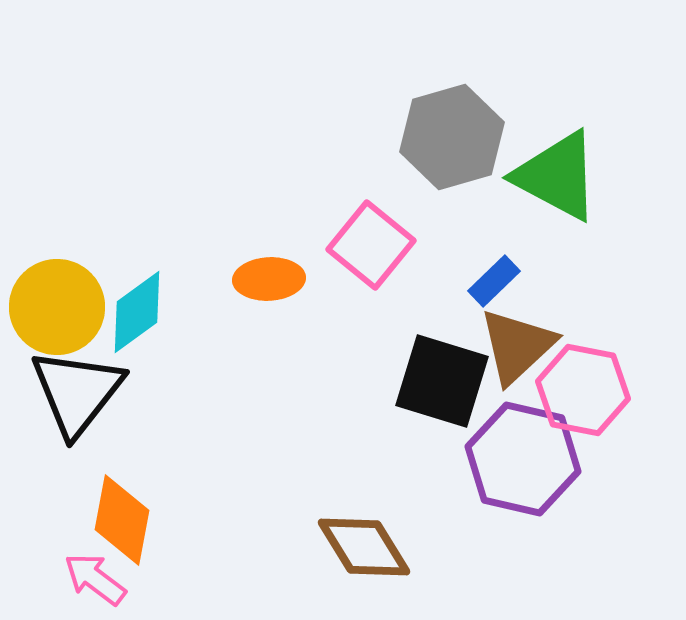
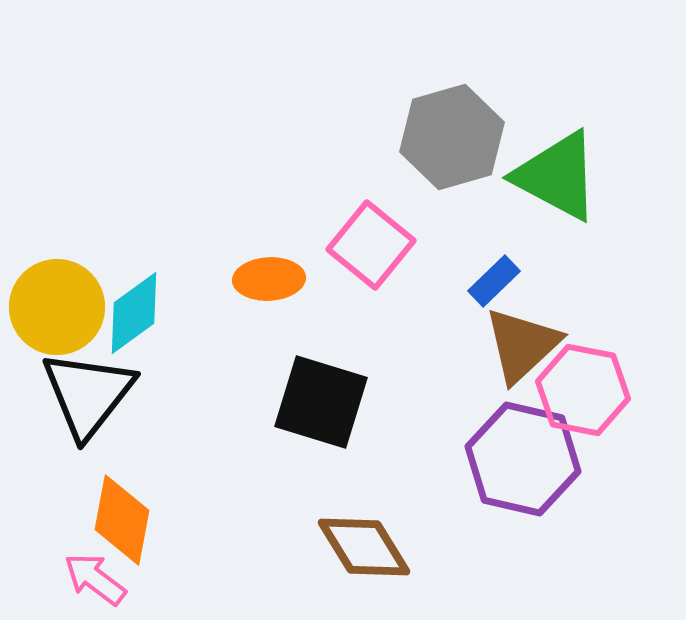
cyan diamond: moved 3 px left, 1 px down
brown triangle: moved 5 px right, 1 px up
black square: moved 121 px left, 21 px down
black triangle: moved 11 px right, 2 px down
